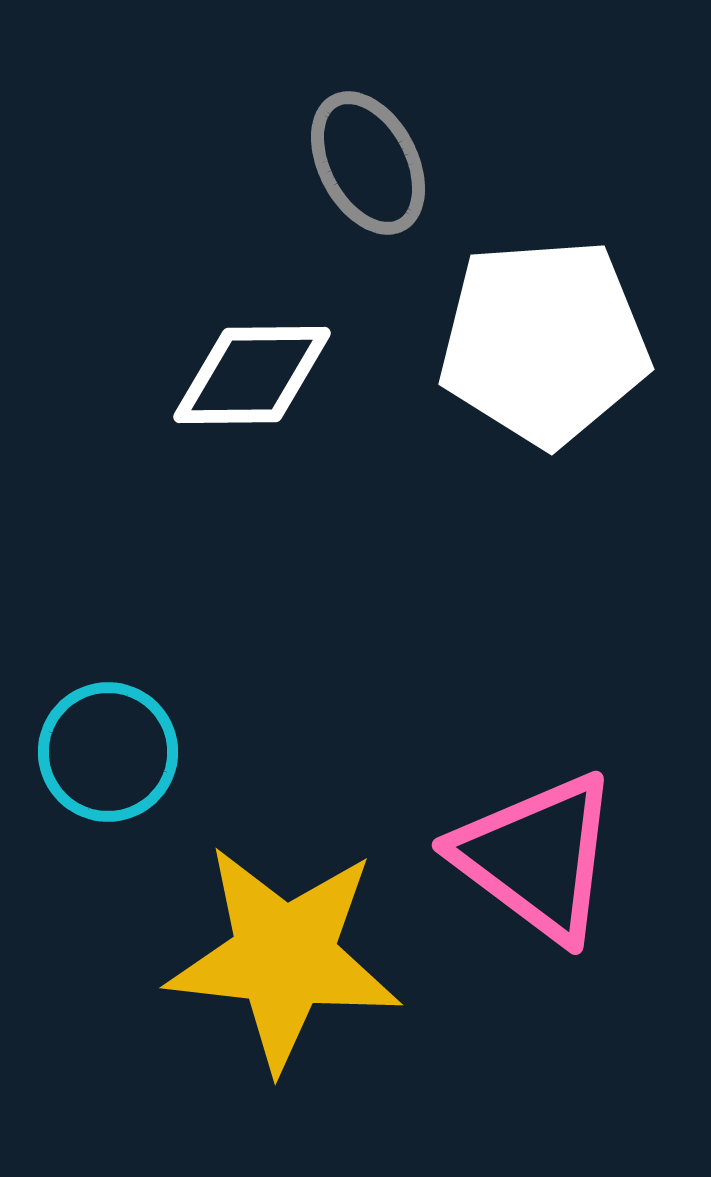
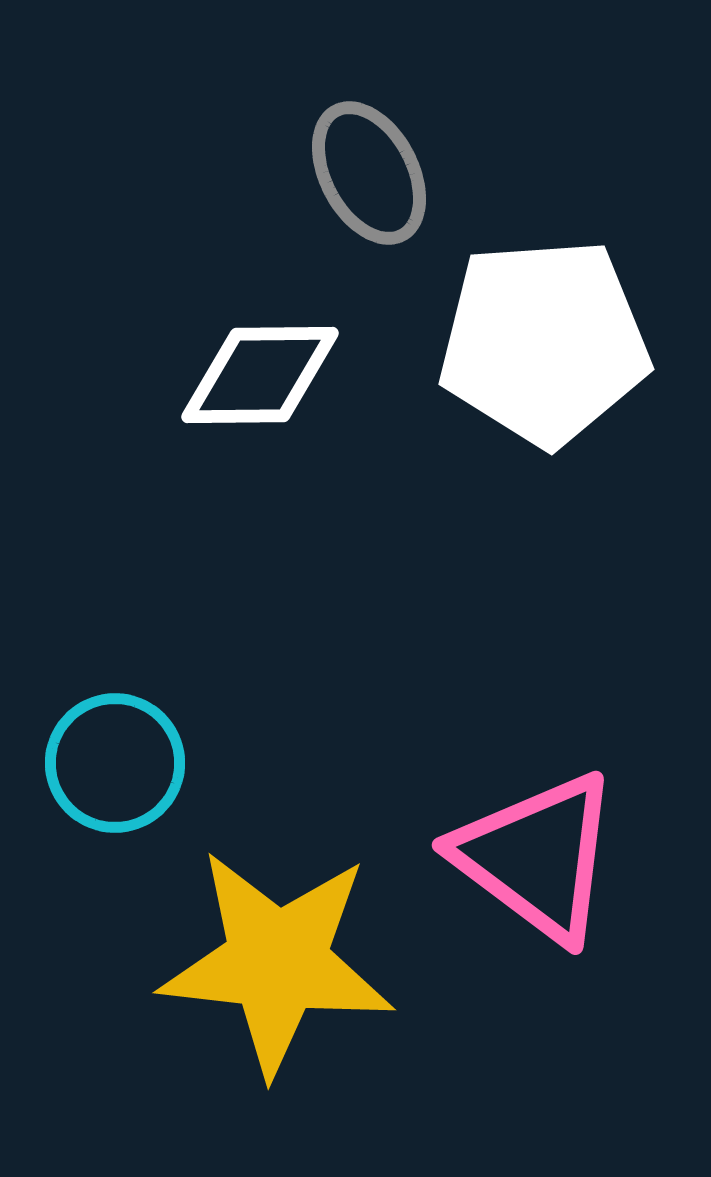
gray ellipse: moved 1 px right, 10 px down
white diamond: moved 8 px right
cyan circle: moved 7 px right, 11 px down
yellow star: moved 7 px left, 5 px down
